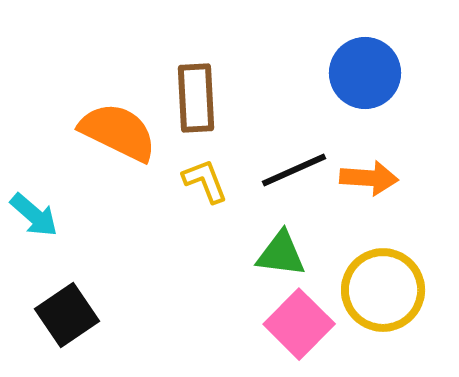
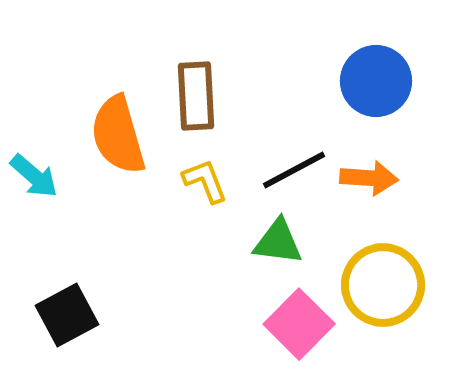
blue circle: moved 11 px right, 8 px down
brown rectangle: moved 2 px up
orange semicircle: moved 3 px down; rotated 132 degrees counterclockwise
black line: rotated 4 degrees counterclockwise
cyan arrow: moved 39 px up
green triangle: moved 3 px left, 12 px up
yellow circle: moved 5 px up
black square: rotated 6 degrees clockwise
